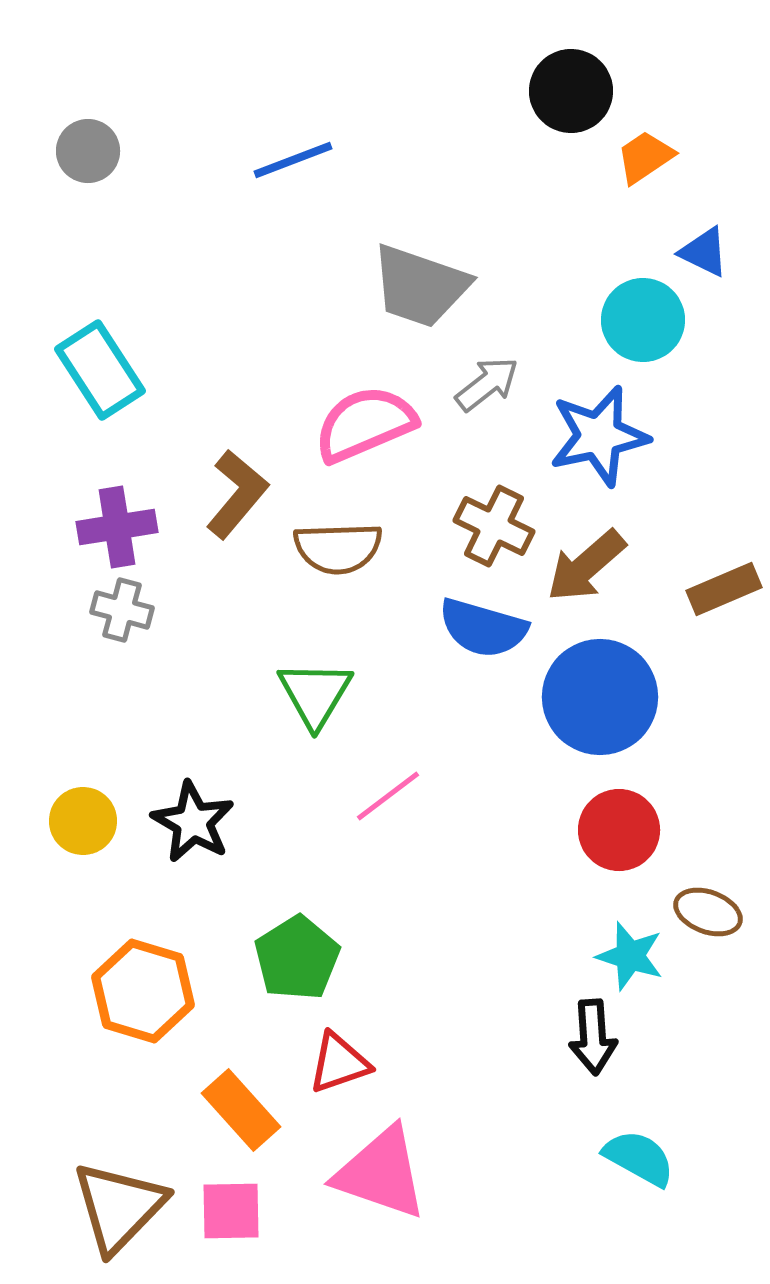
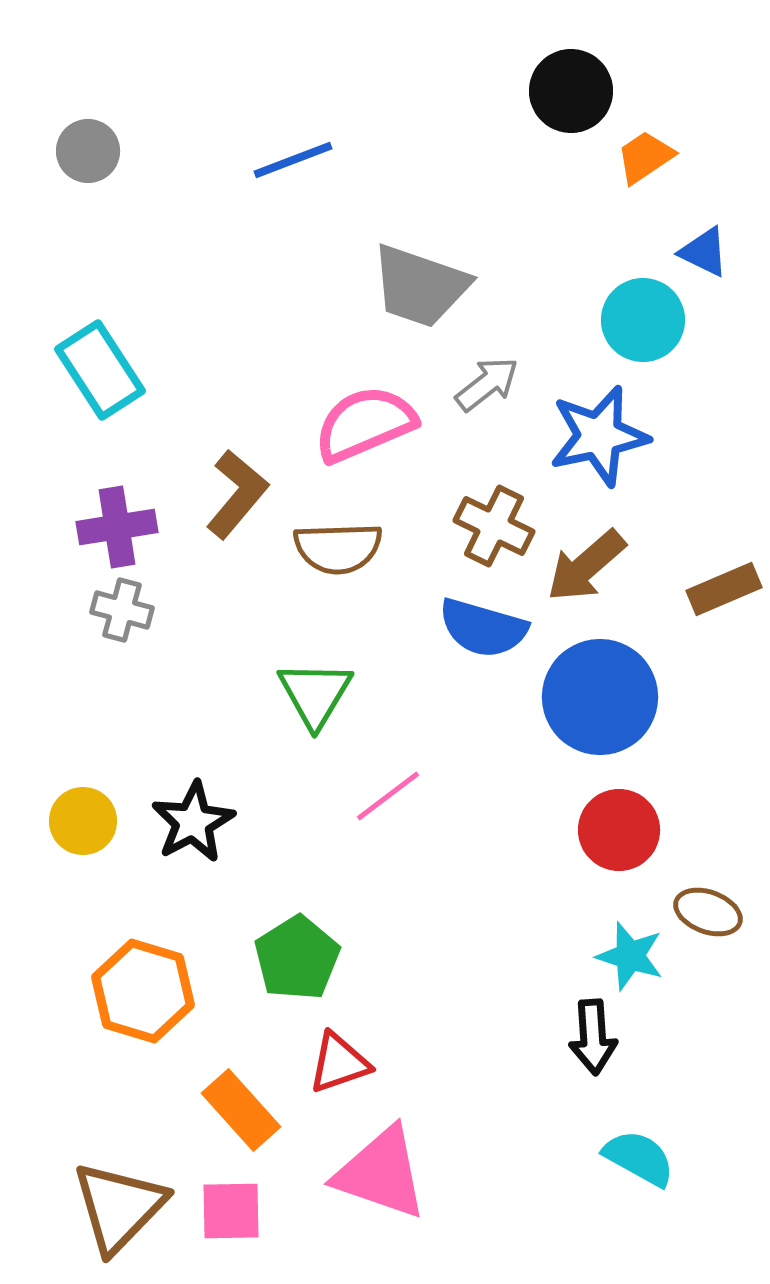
black star: rotated 14 degrees clockwise
